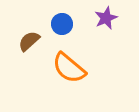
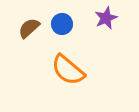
brown semicircle: moved 13 px up
orange semicircle: moved 1 px left, 2 px down
